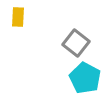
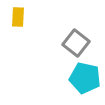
cyan pentagon: rotated 16 degrees counterclockwise
